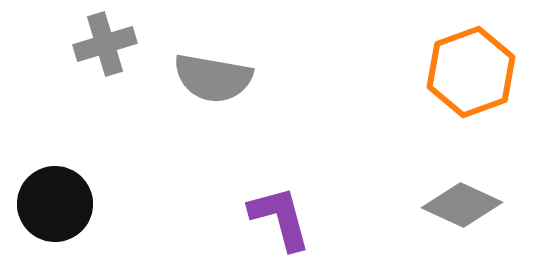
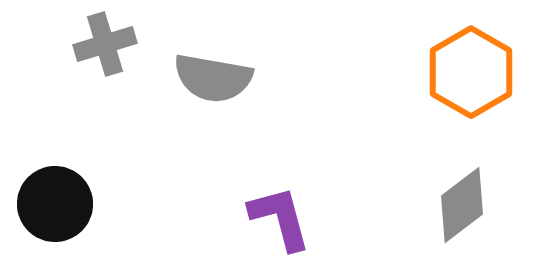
orange hexagon: rotated 10 degrees counterclockwise
gray diamond: rotated 62 degrees counterclockwise
